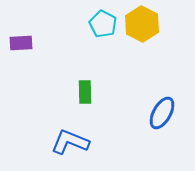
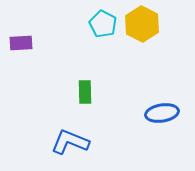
blue ellipse: rotated 52 degrees clockwise
